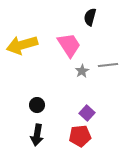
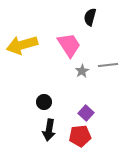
black circle: moved 7 px right, 3 px up
purple square: moved 1 px left
black arrow: moved 12 px right, 5 px up
